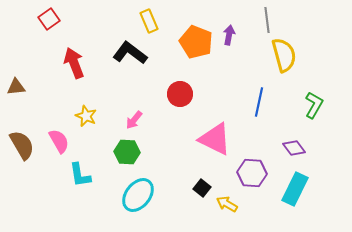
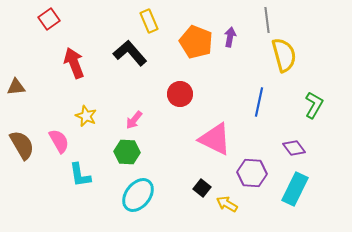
purple arrow: moved 1 px right, 2 px down
black L-shape: rotated 12 degrees clockwise
